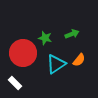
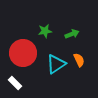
green star: moved 7 px up; rotated 24 degrees counterclockwise
orange semicircle: rotated 64 degrees counterclockwise
